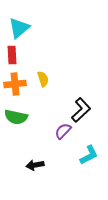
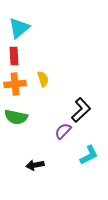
red rectangle: moved 2 px right, 1 px down
